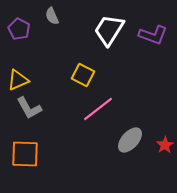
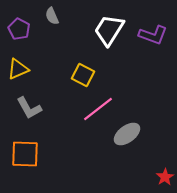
yellow triangle: moved 11 px up
gray ellipse: moved 3 px left, 6 px up; rotated 12 degrees clockwise
red star: moved 32 px down
